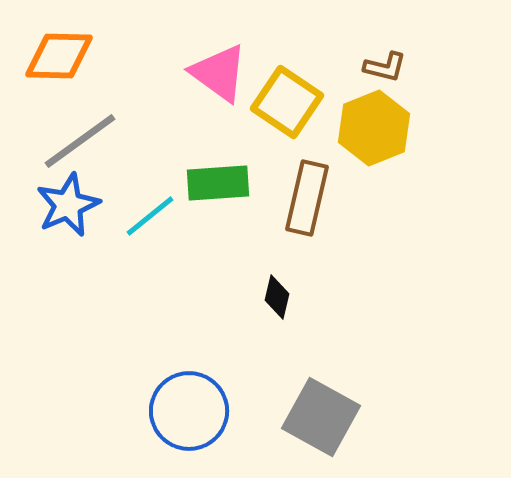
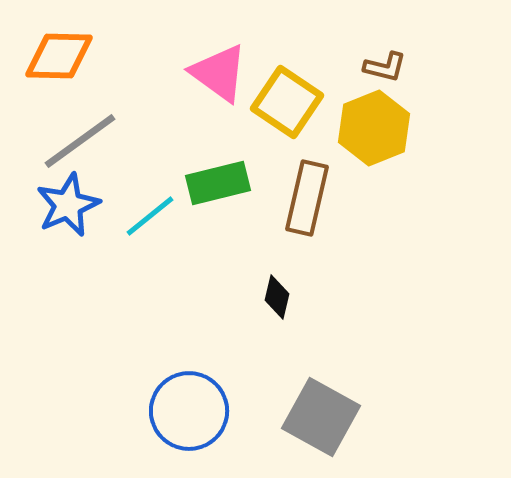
green rectangle: rotated 10 degrees counterclockwise
